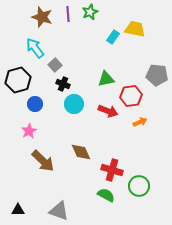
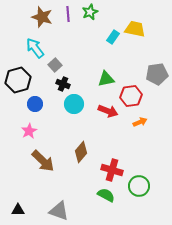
gray pentagon: moved 1 px up; rotated 15 degrees counterclockwise
brown diamond: rotated 65 degrees clockwise
